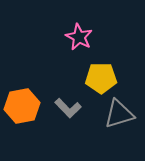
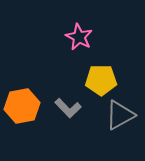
yellow pentagon: moved 2 px down
gray triangle: moved 1 px right, 1 px down; rotated 12 degrees counterclockwise
